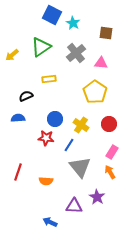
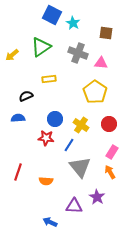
gray cross: moved 2 px right; rotated 30 degrees counterclockwise
